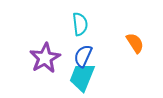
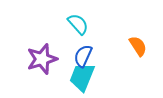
cyan semicircle: moved 2 px left; rotated 35 degrees counterclockwise
orange semicircle: moved 3 px right, 3 px down
purple star: moved 3 px left, 1 px down; rotated 12 degrees clockwise
